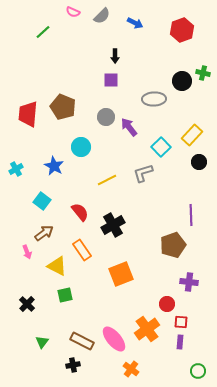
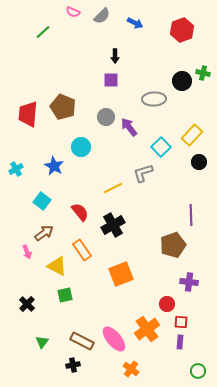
yellow line at (107, 180): moved 6 px right, 8 px down
